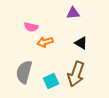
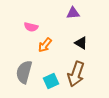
orange arrow: moved 3 px down; rotated 35 degrees counterclockwise
